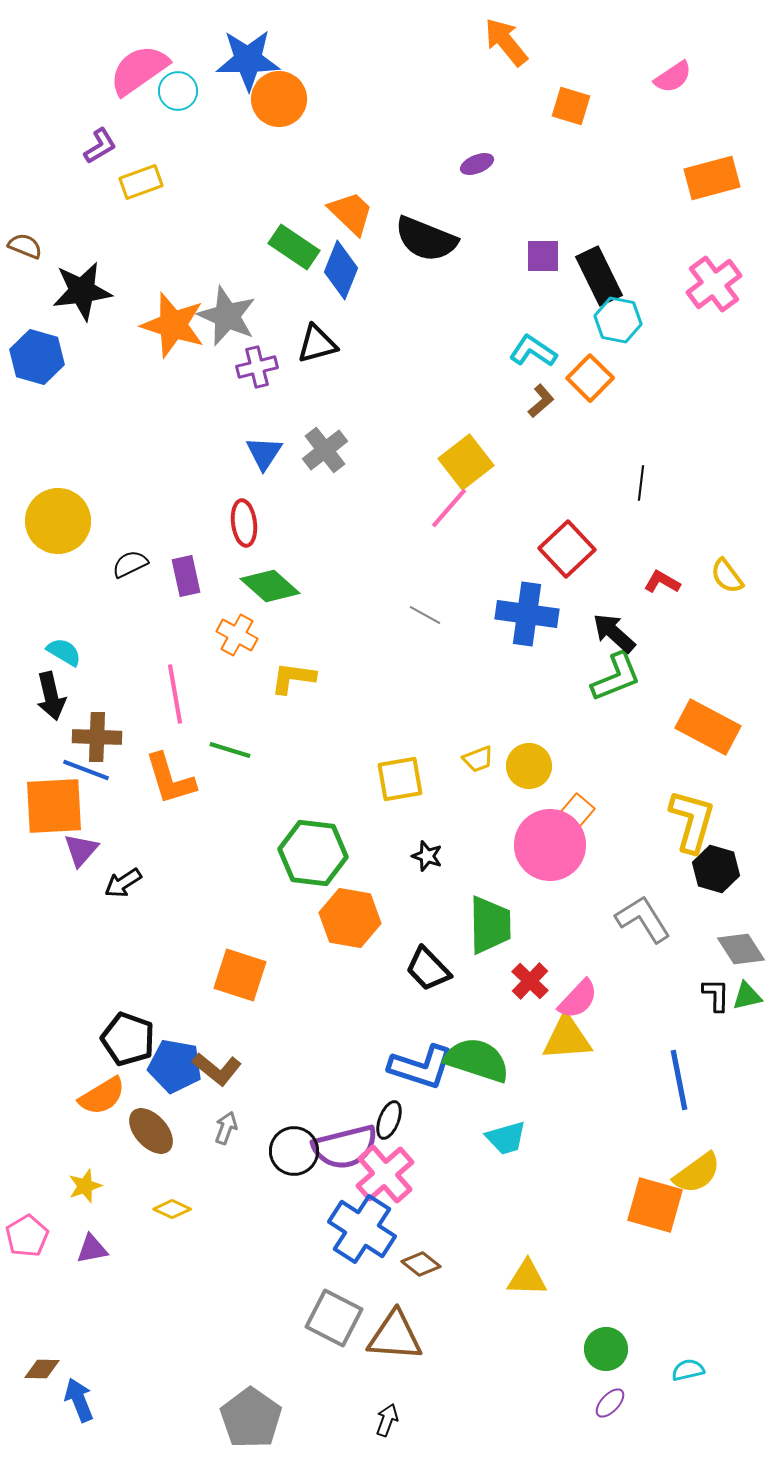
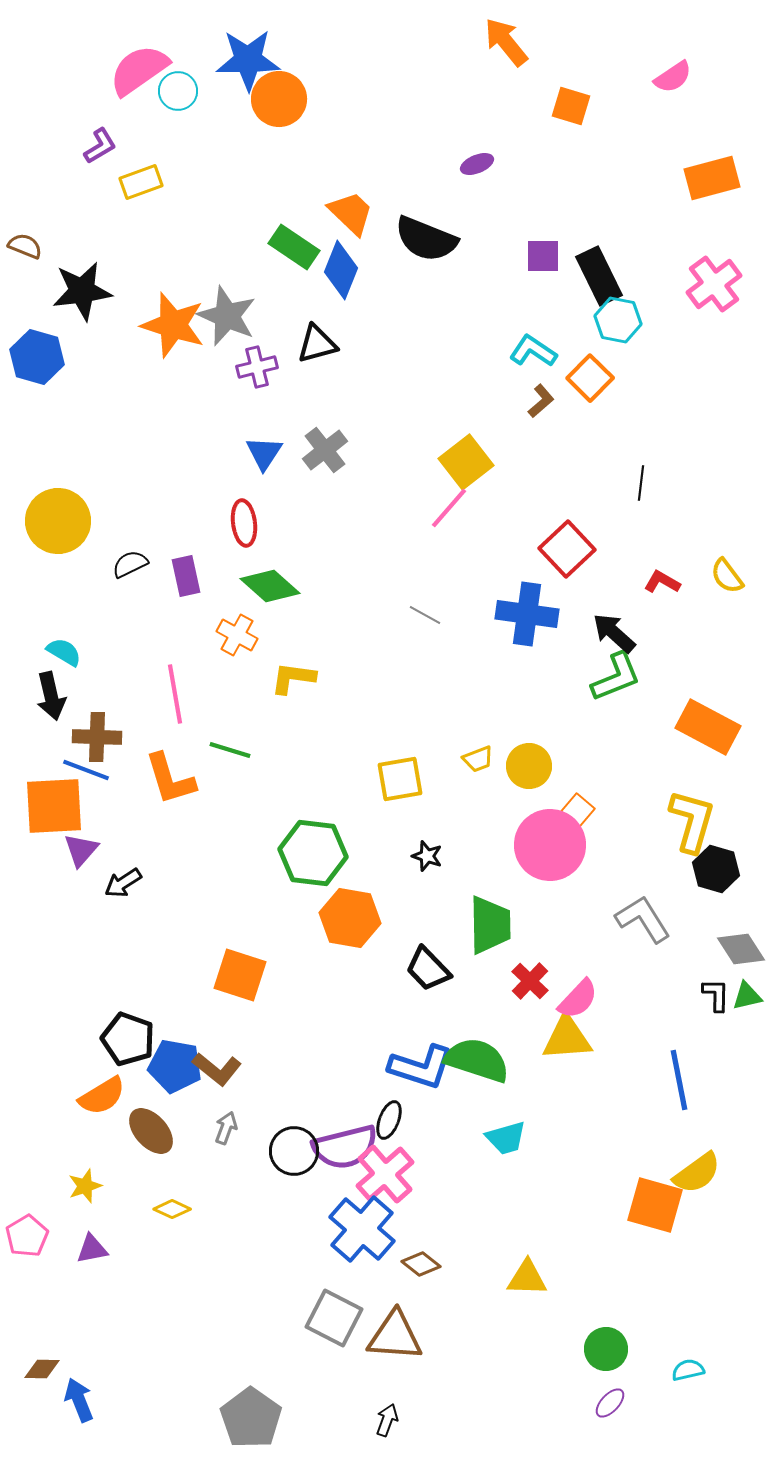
blue cross at (362, 1229): rotated 8 degrees clockwise
